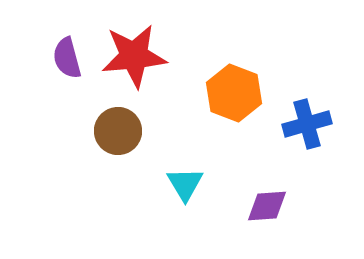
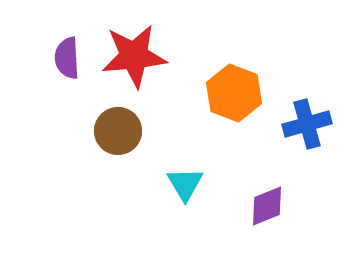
purple semicircle: rotated 12 degrees clockwise
purple diamond: rotated 18 degrees counterclockwise
